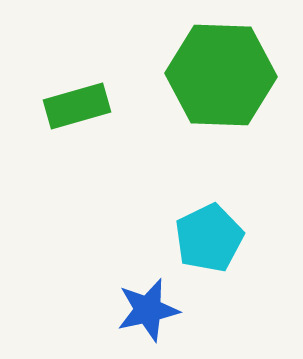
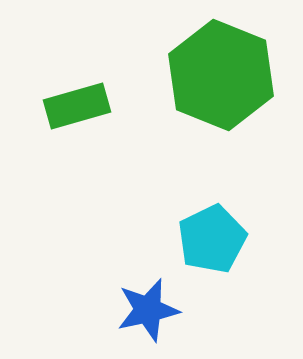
green hexagon: rotated 20 degrees clockwise
cyan pentagon: moved 3 px right, 1 px down
